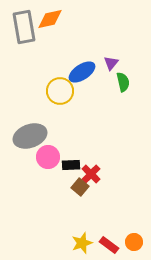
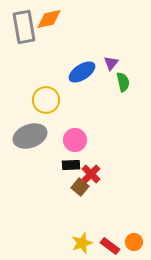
orange diamond: moved 1 px left
yellow circle: moved 14 px left, 9 px down
pink circle: moved 27 px right, 17 px up
red rectangle: moved 1 px right, 1 px down
